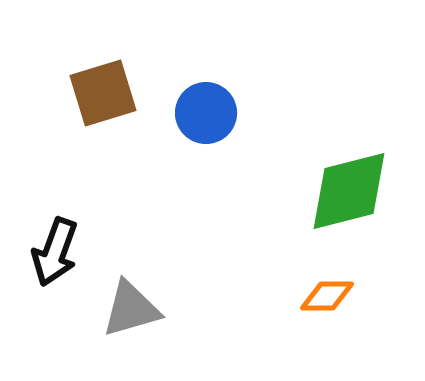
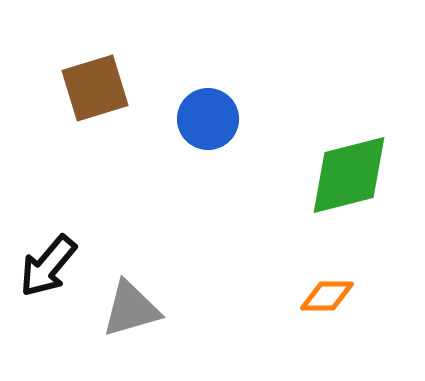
brown square: moved 8 px left, 5 px up
blue circle: moved 2 px right, 6 px down
green diamond: moved 16 px up
black arrow: moved 7 px left, 14 px down; rotated 20 degrees clockwise
